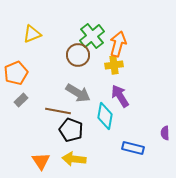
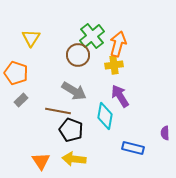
yellow triangle: moved 1 px left, 4 px down; rotated 36 degrees counterclockwise
orange pentagon: rotated 30 degrees counterclockwise
gray arrow: moved 4 px left, 2 px up
